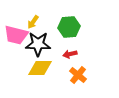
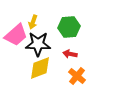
yellow arrow: rotated 16 degrees counterclockwise
pink trapezoid: rotated 55 degrees counterclockwise
red arrow: rotated 24 degrees clockwise
yellow diamond: rotated 20 degrees counterclockwise
orange cross: moved 1 px left, 1 px down
